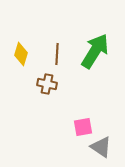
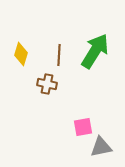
brown line: moved 2 px right, 1 px down
gray triangle: rotated 45 degrees counterclockwise
